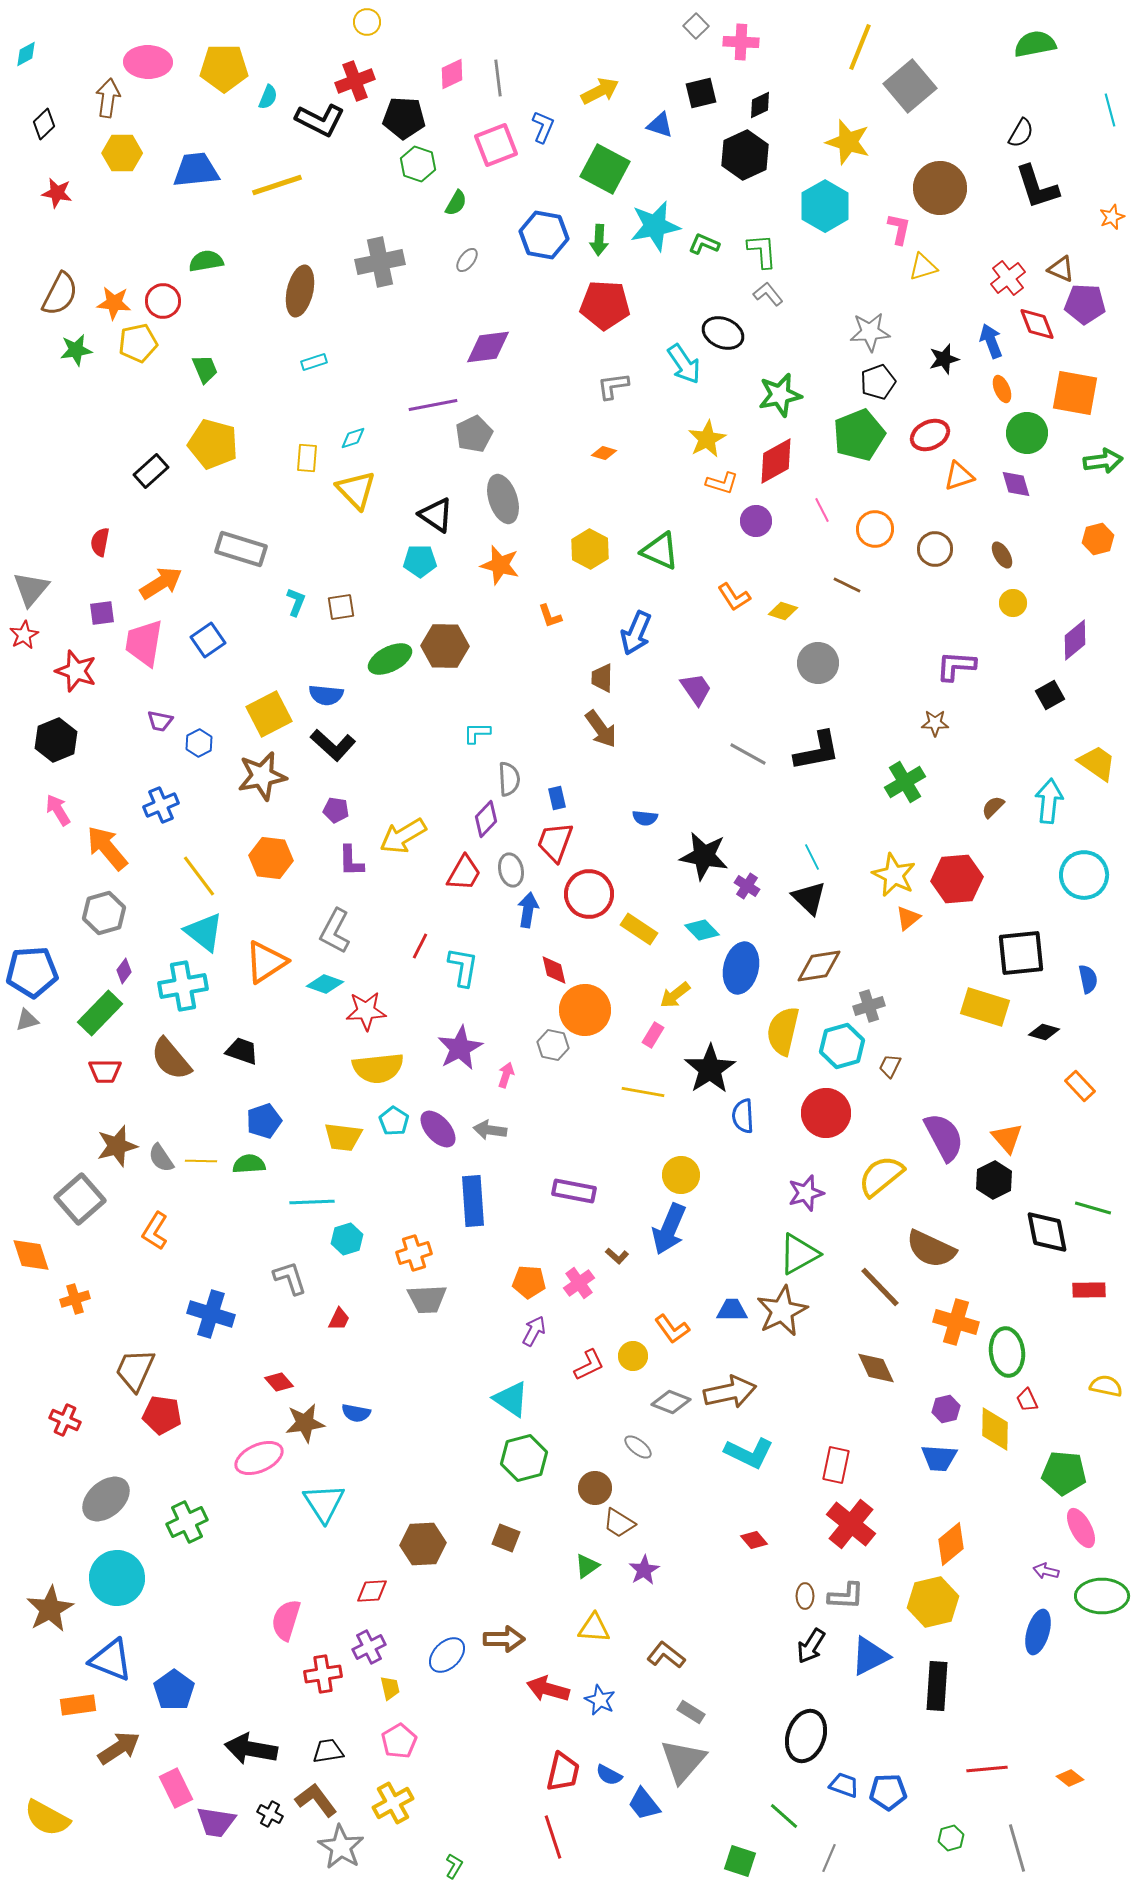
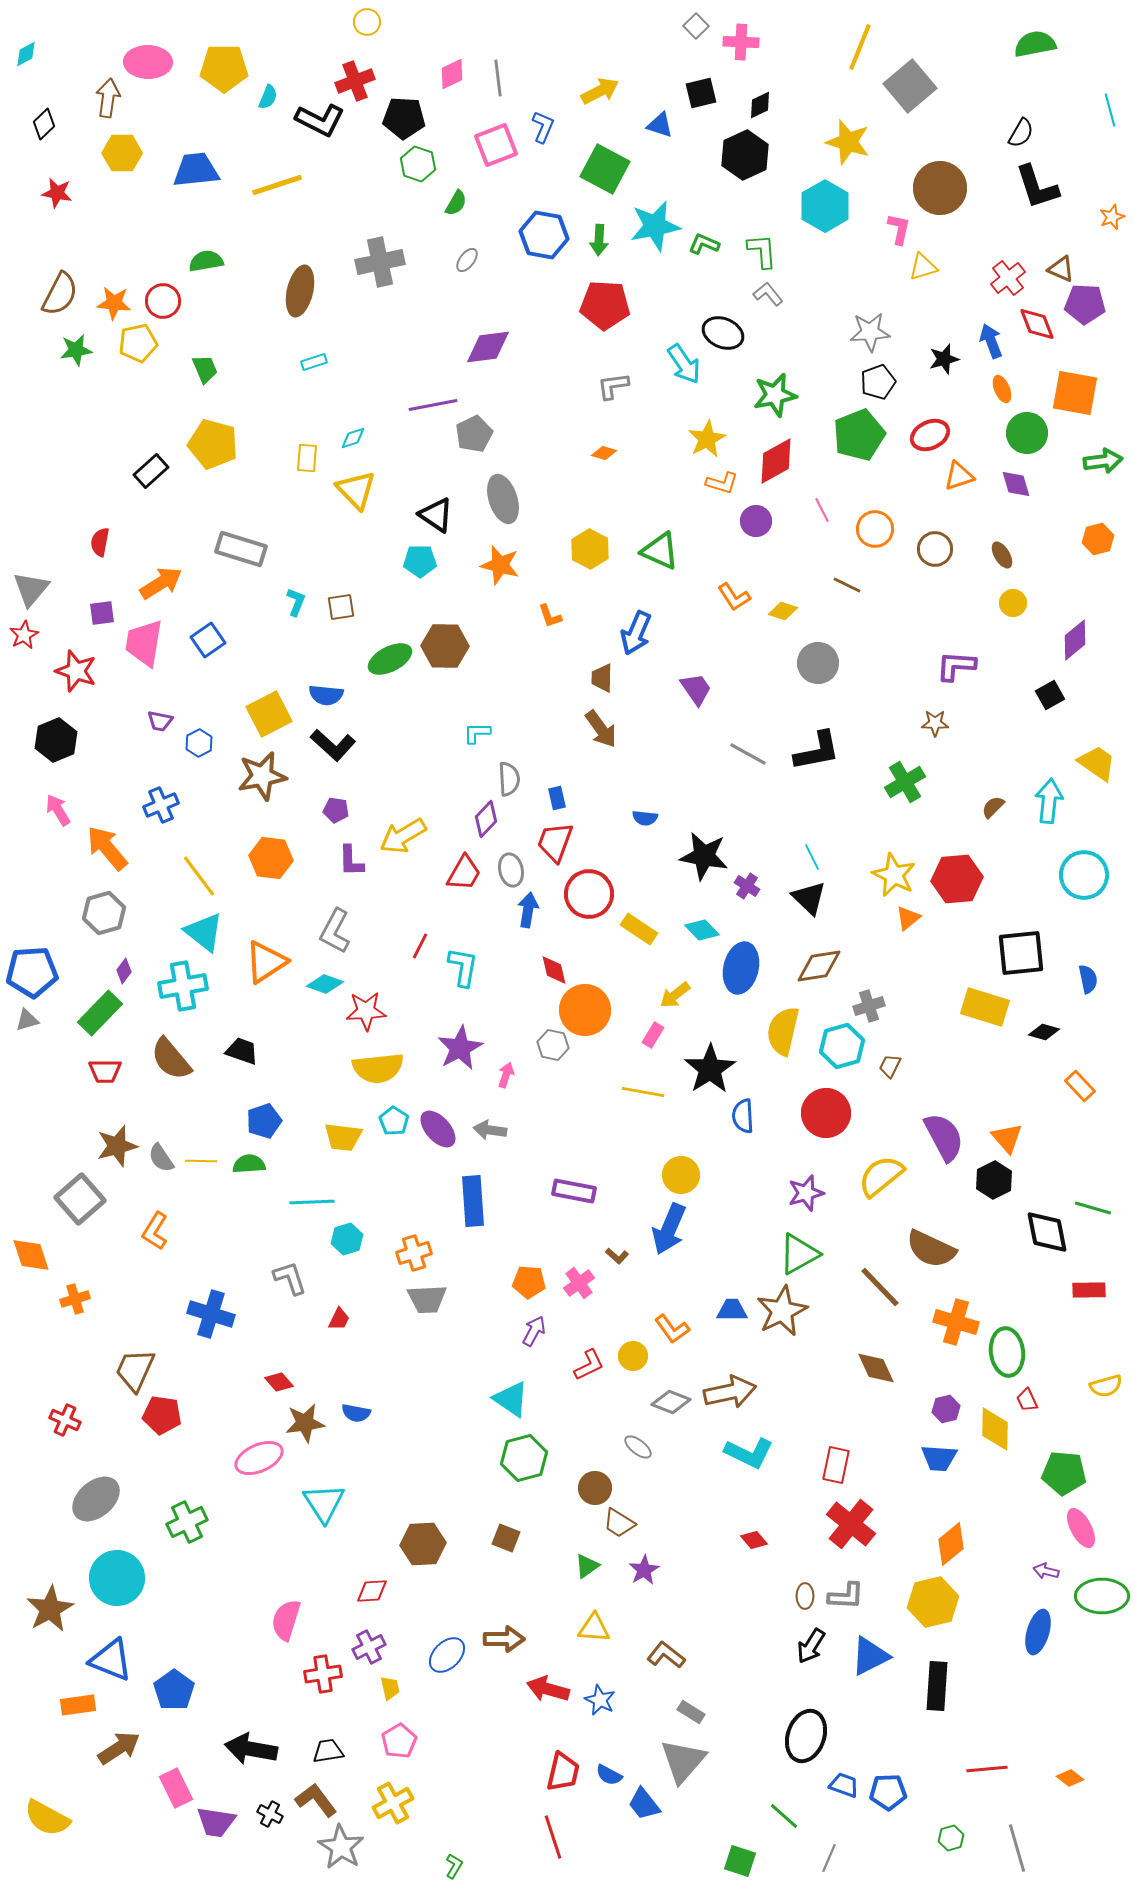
green star at (780, 395): moved 5 px left
yellow semicircle at (1106, 1386): rotated 152 degrees clockwise
gray ellipse at (106, 1499): moved 10 px left
